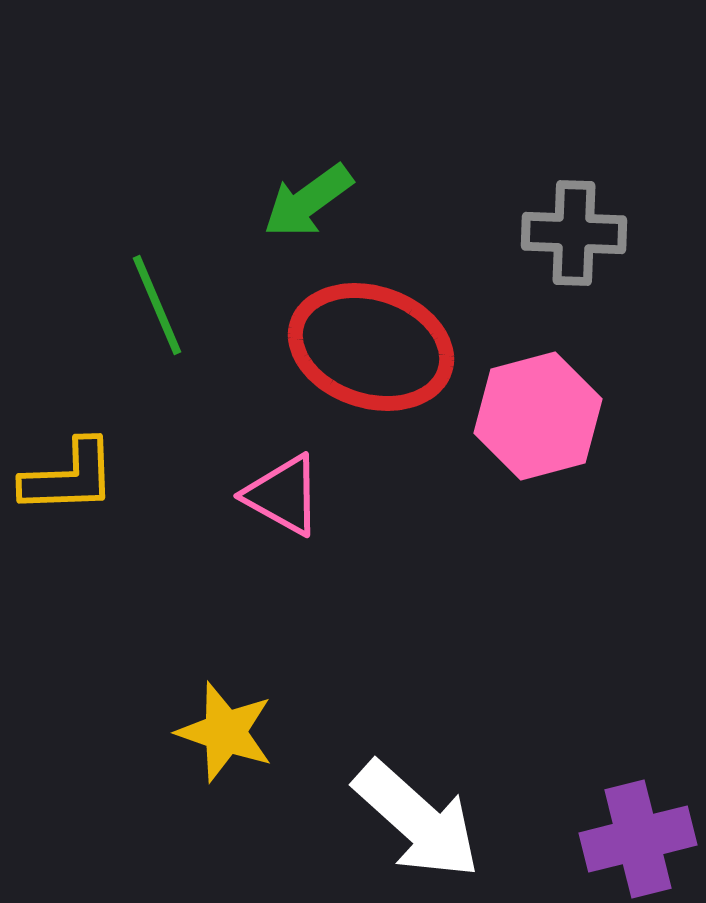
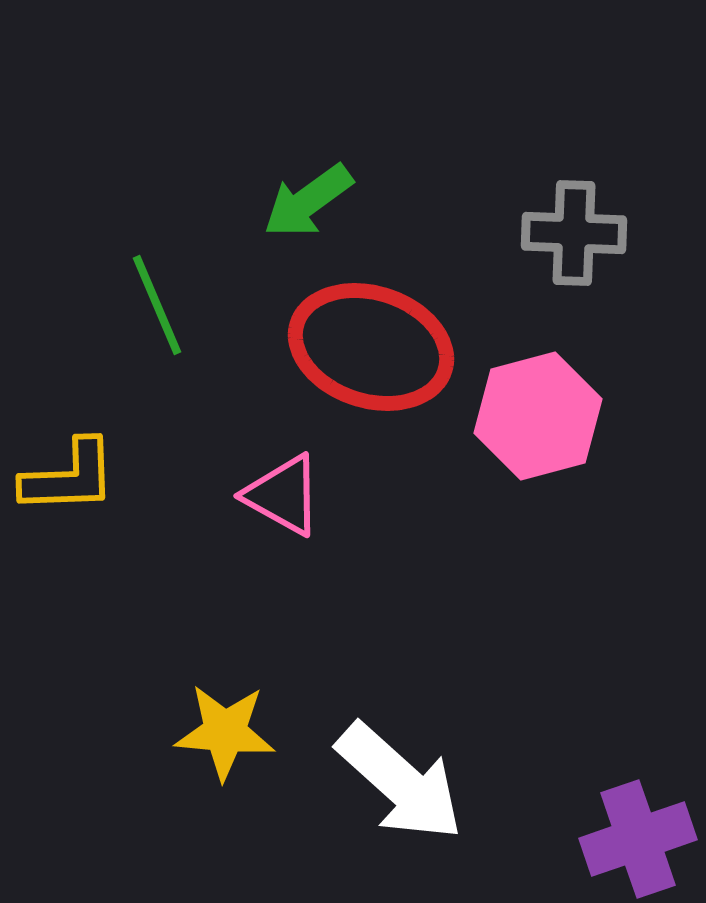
yellow star: rotated 14 degrees counterclockwise
white arrow: moved 17 px left, 38 px up
purple cross: rotated 5 degrees counterclockwise
